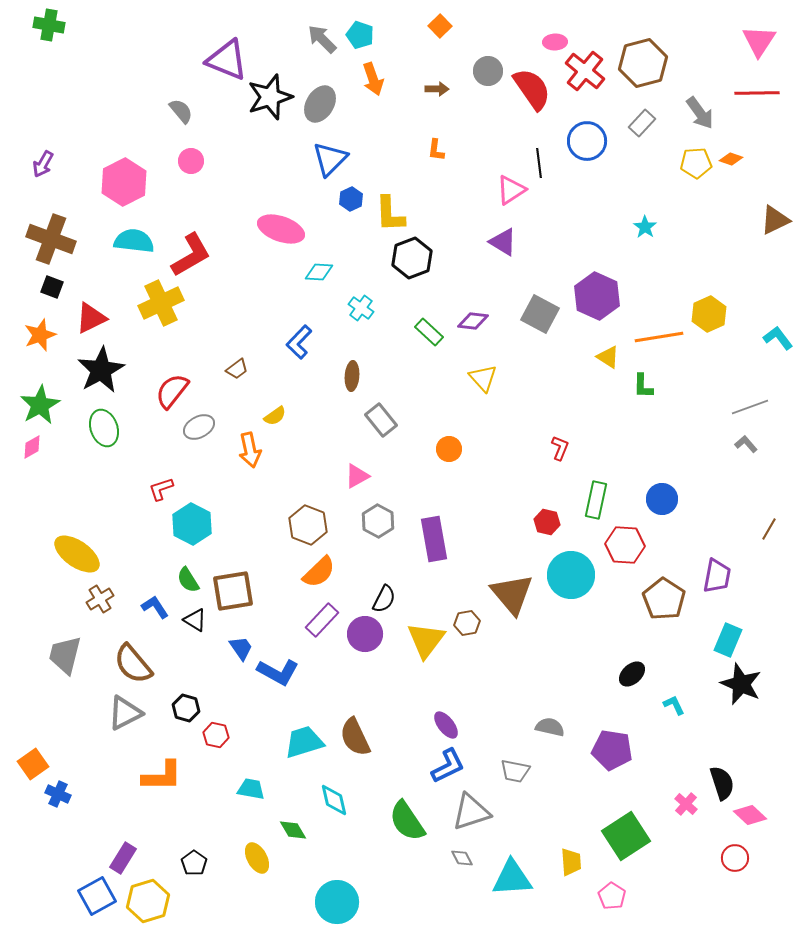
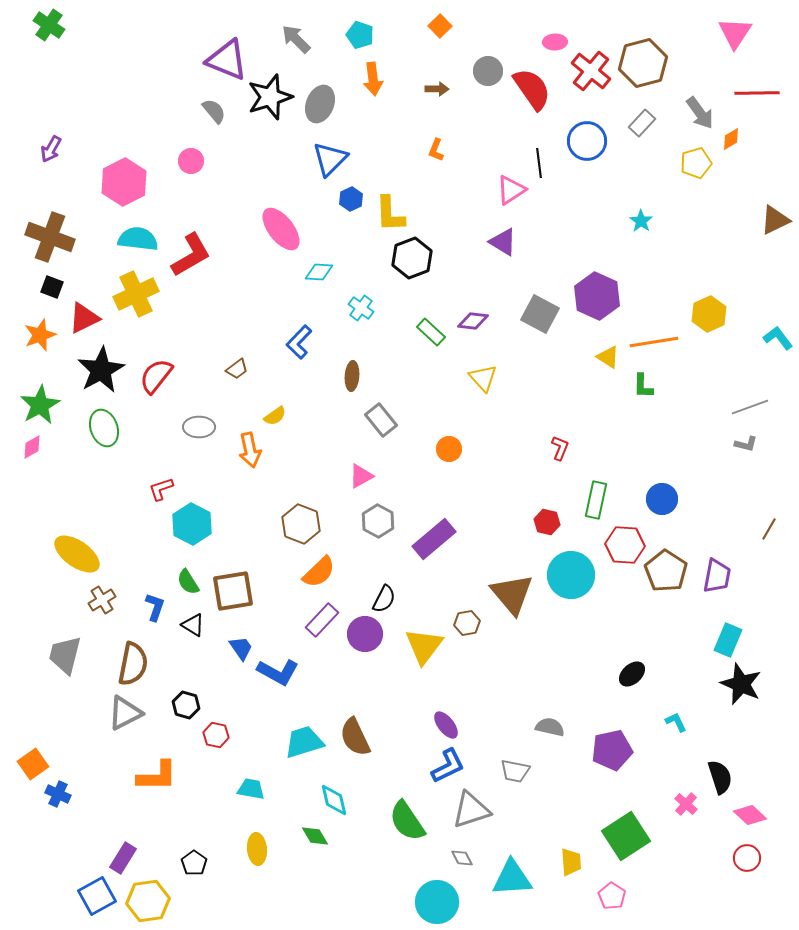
green cross at (49, 25): rotated 24 degrees clockwise
gray arrow at (322, 39): moved 26 px left
pink triangle at (759, 41): moved 24 px left, 8 px up
red cross at (585, 71): moved 6 px right
orange arrow at (373, 79): rotated 12 degrees clockwise
gray ellipse at (320, 104): rotated 9 degrees counterclockwise
gray semicircle at (181, 111): moved 33 px right
orange L-shape at (436, 150): rotated 15 degrees clockwise
orange diamond at (731, 159): moved 20 px up; rotated 50 degrees counterclockwise
yellow pentagon at (696, 163): rotated 12 degrees counterclockwise
purple arrow at (43, 164): moved 8 px right, 15 px up
cyan star at (645, 227): moved 4 px left, 6 px up
pink ellipse at (281, 229): rotated 33 degrees clockwise
brown cross at (51, 239): moved 1 px left, 2 px up
cyan semicircle at (134, 241): moved 4 px right, 2 px up
yellow cross at (161, 303): moved 25 px left, 9 px up
red triangle at (91, 318): moved 7 px left
green rectangle at (429, 332): moved 2 px right
orange line at (659, 337): moved 5 px left, 5 px down
red semicircle at (172, 391): moved 16 px left, 15 px up
gray ellipse at (199, 427): rotated 28 degrees clockwise
gray L-shape at (746, 444): rotated 145 degrees clockwise
pink triangle at (357, 476): moved 4 px right
brown hexagon at (308, 525): moved 7 px left, 1 px up
purple rectangle at (434, 539): rotated 60 degrees clockwise
green semicircle at (188, 580): moved 2 px down
brown cross at (100, 599): moved 2 px right, 1 px down
brown pentagon at (664, 599): moved 2 px right, 28 px up
blue L-shape at (155, 607): rotated 52 degrees clockwise
black triangle at (195, 620): moved 2 px left, 5 px down
yellow triangle at (426, 640): moved 2 px left, 6 px down
brown semicircle at (133, 664): rotated 129 degrees counterclockwise
cyan L-shape at (674, 705): moved 2 px right, 17 px down
black hexagon at (186, 708): moved 3 px up
purple pentagon at (612, 750): rotated 21 degrees counterclockwise
orange L-shape at (162, 776): moved 5 px left
black semicircle at (722, 783): moved 2 px left, 6 px up
gray triangle at (471, 812): moved 2 px up
green diamond at (293, 830): moved 22 px right, 6 px down
yellow ellipse at (257, 858): moved 9 px up; rotated 24 degrees clockwise
red circle at (735, 858): moved 12 px right
yellow hexagon at (148, 901): rotated 9 degrees clockwise
cyan circle at (337, 902): moved 100 px right
